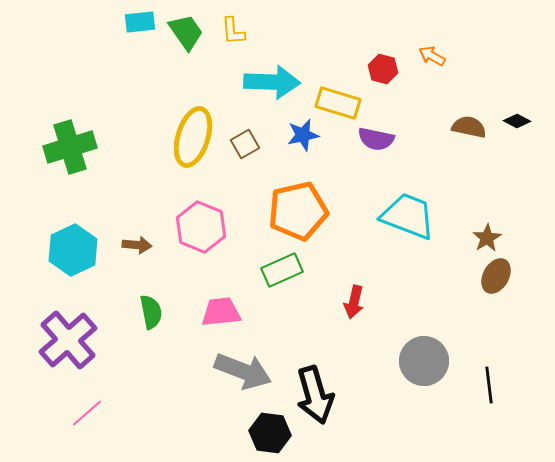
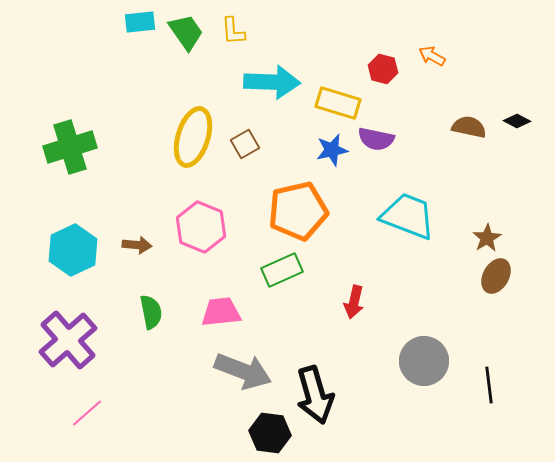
blue star: moved 29 px right, 15 px down
